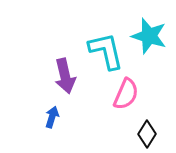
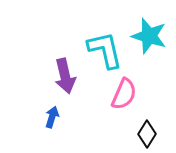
cyan L-shape: moved 1 px left, 1 px up
pink semicircle: moved 2 px left
